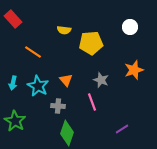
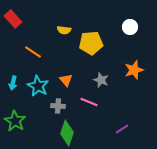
pink line: moved 3 px left; rotated 48 degrees counterclockwise
